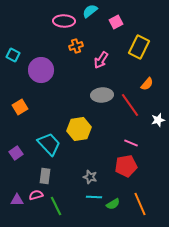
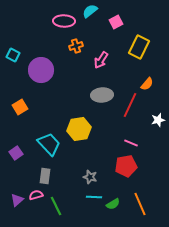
red line: rotated 60 degrees clockwise
purple triangle: rotated 40 degrees counterclockwise
